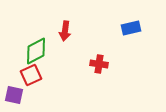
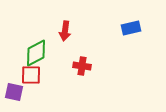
green diamond: moved 2 px down
red cross: moved 17 px left, 2 px down
red square: rotated 25 degrees clockwise
purple square: moved 3 px up
